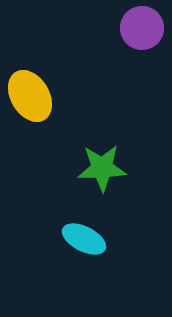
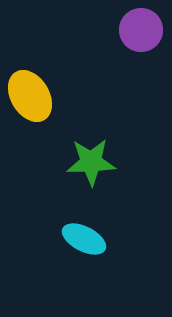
purple circle: moved 1 px left, 2 px down
green star: moved 11 px left, 6 px up
